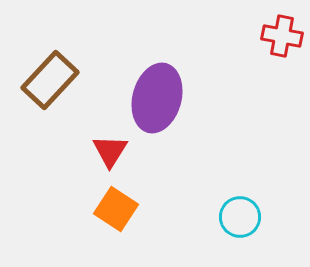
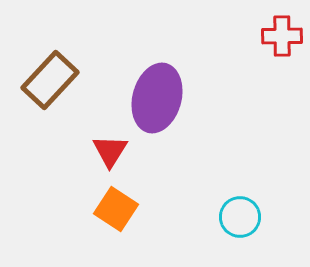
red cross: rotated 12 degrees counterclockwise
